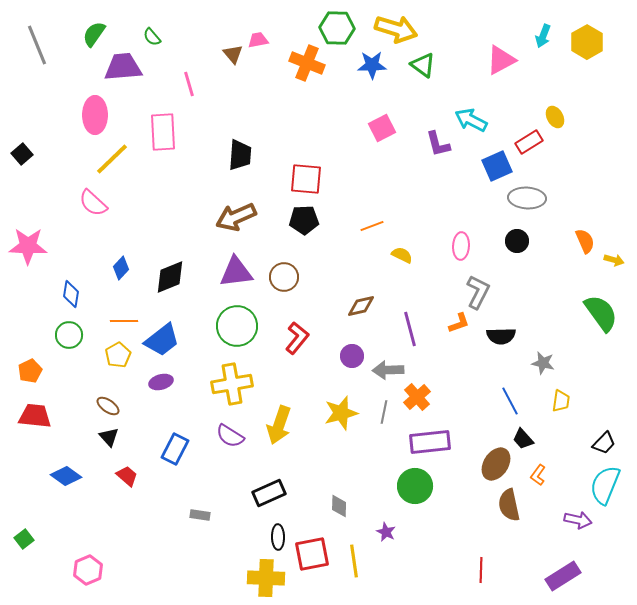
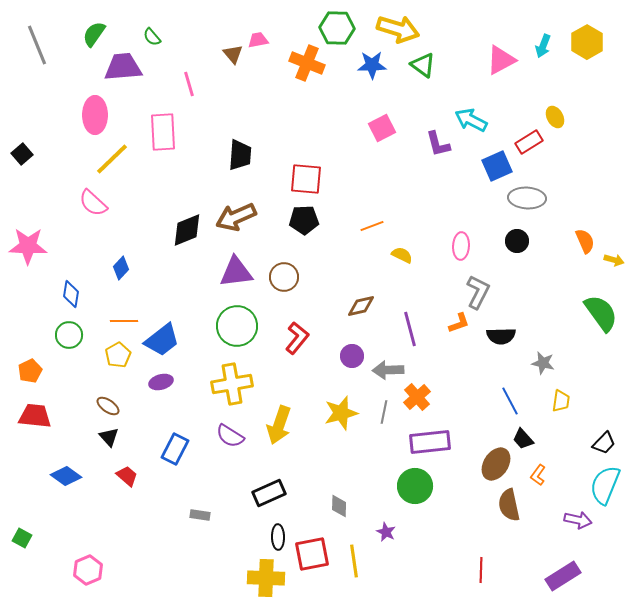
yellow arrow at (396, 29): moved 2 px right
cyan arrow at (543, 36): moved 10 px down
black diamond at (170, 277): moved 17 px right, 47 px up
green square at (24, 539): moved 2 px left, 1 px up; rotated 24 degrees counterclockwise
